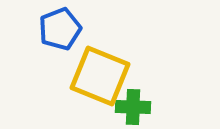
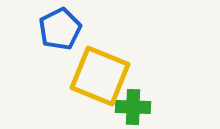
blue pentagon: rotated 6 degrees counterclockwise
